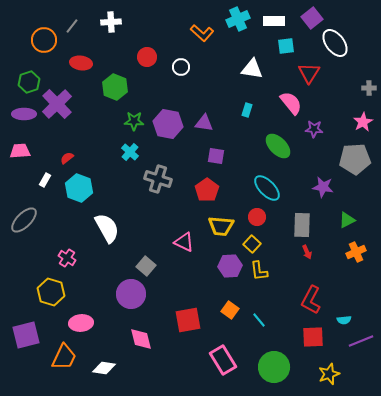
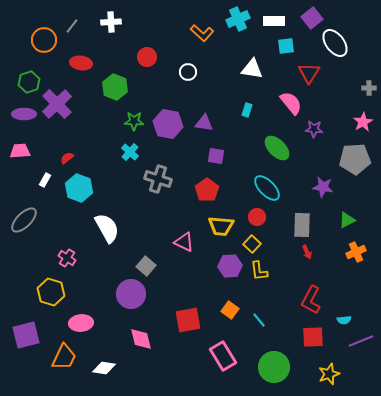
white circle at (181, 67): moved 7 px right, 5 px down
green ellipse at (278, 146): moved 1 px left, 2 px down
pink rectangle at (223, 360): moved 4 px up
